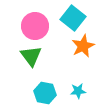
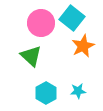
cyan square: moved 1 px left
pink circle: moved 6 px right, 3 px up
green triangle: rotated 10 degrees counterclockwise
cyan hexagon: moved 1 px right; rotated 20 degrees clockwise
